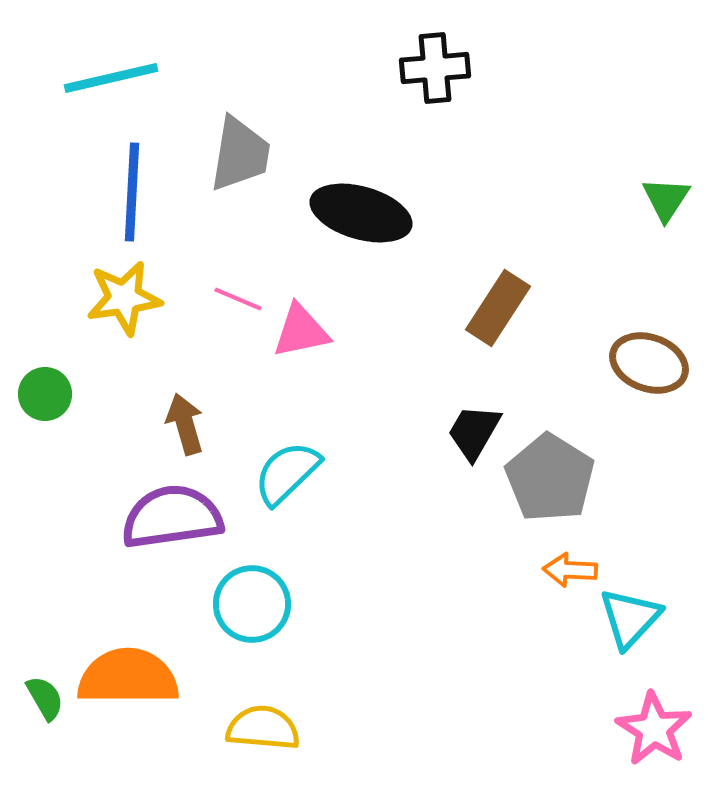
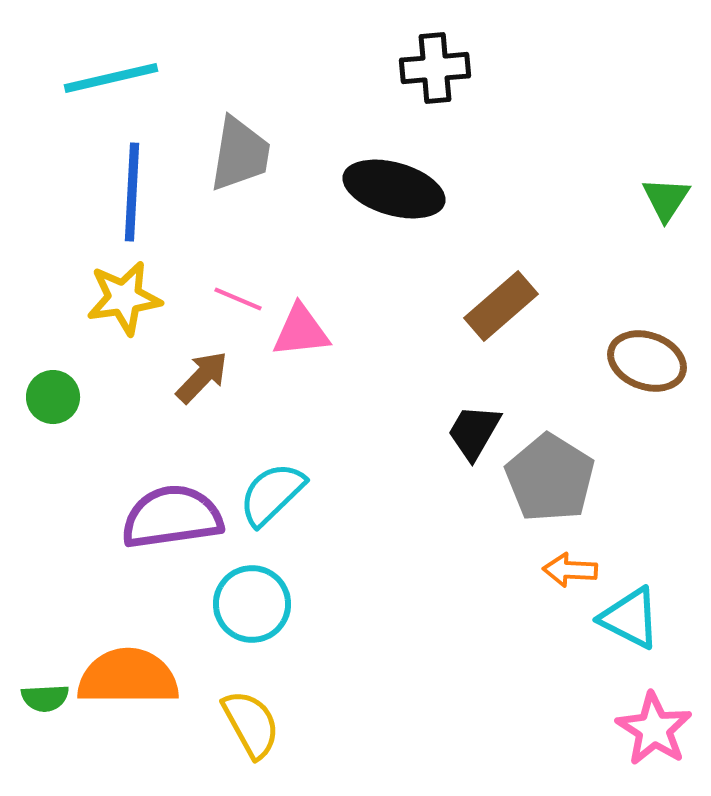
black ellipse: moved 33 px right, 24 px up
brown rectangle: moved 3 px right, 2 px up; rotated 16 degrees clockwise
pink triangle: rotated 6 degrees clockwise
brown ellipse: moved 2 px left, 2 px up
green circle: moved 8 px right, 3 px down
brown arrow: moved 17 px right, 47 px up; rotated 60 degrees clockwise
cyan semicircle: moved 15 px left, 21 px down
cyan triangle: rotated 46 degrees counterclockwise
green semicircle: rotated 117 degrees clockwise
yellow semicircle: moved 12 px left, 4 px up; rotated 56 degrees clockwise
